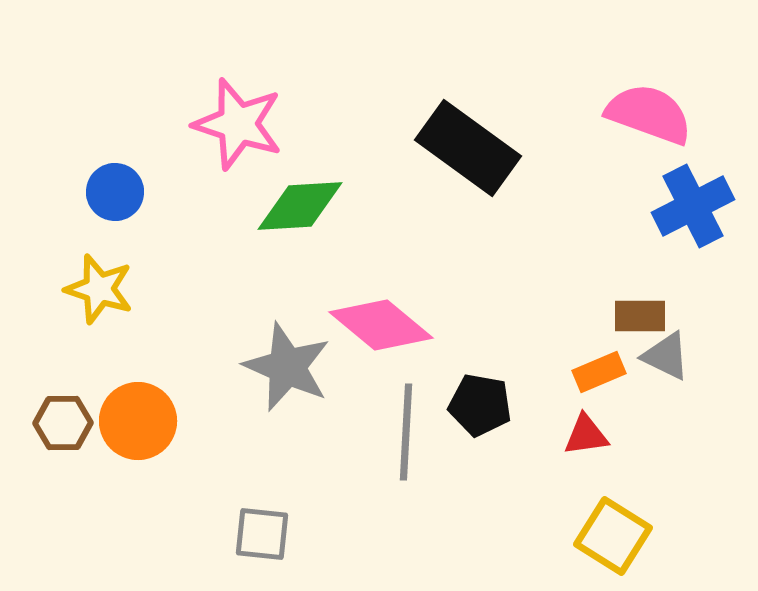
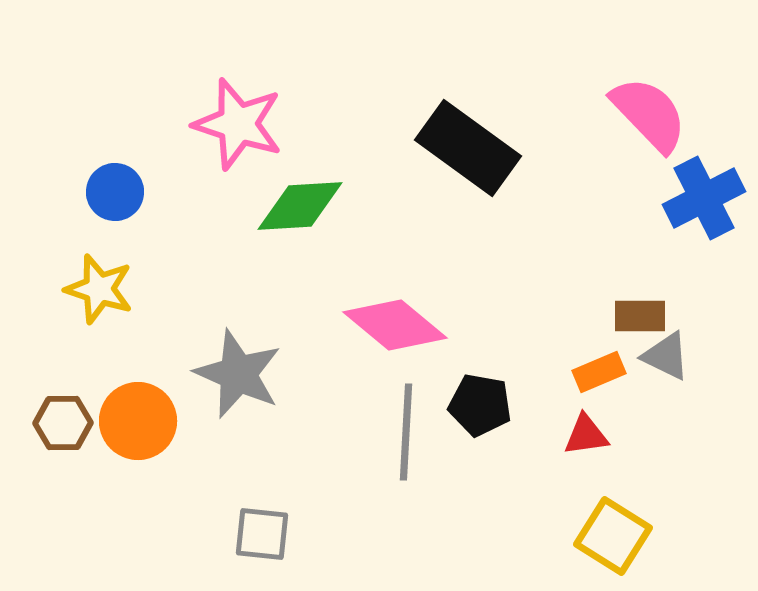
pink semicircle: rotated 26 degrees clockwise
blue cross: moved 11 px right, 8 px up
pink diamond: moved 14 px right
gray star: moved 49 px left, 7 px down
